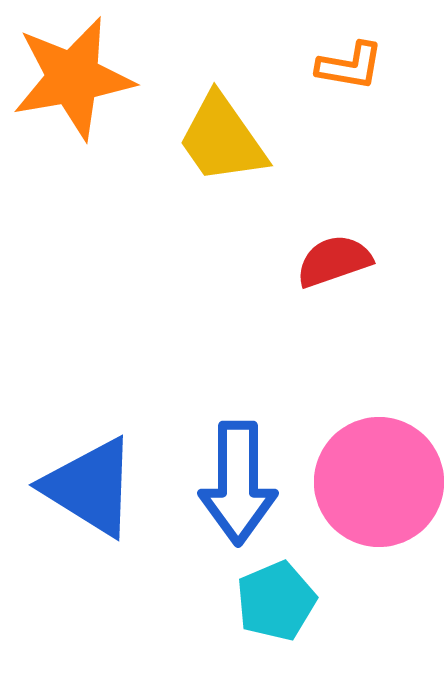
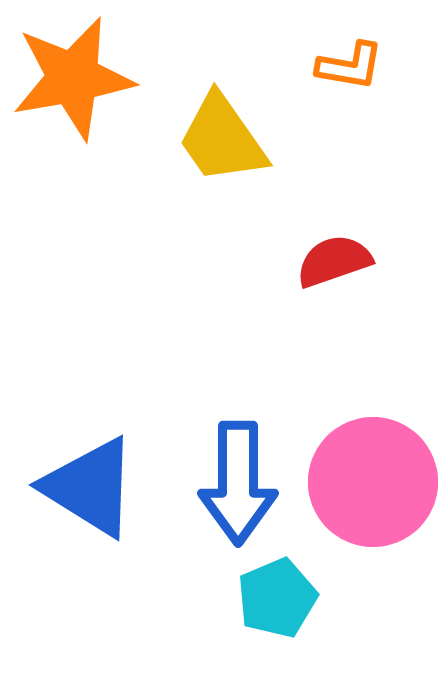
pink circle: moved 6 px left
cyan pentagon: moved 1 px right, 3 px up
